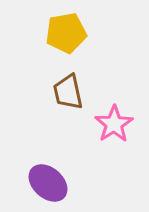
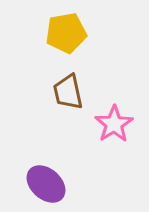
purple ellipse: moved 2 px left, 1 px down
